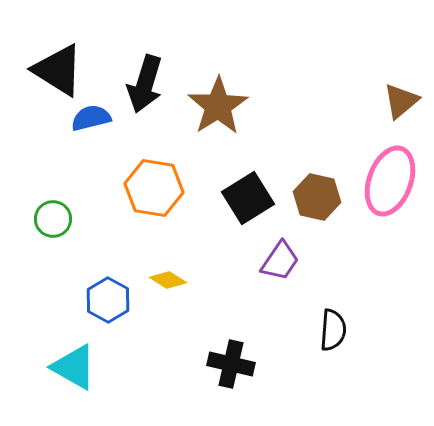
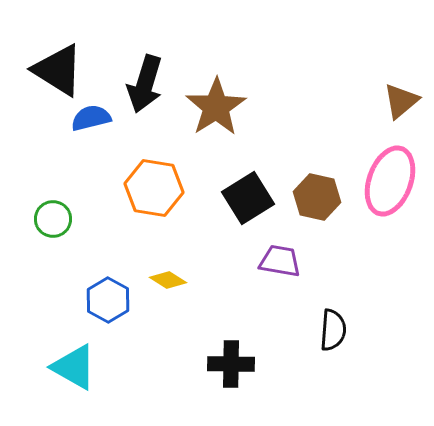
brown star: moved 2 px left, 1 px down
purple trapezoid: rotated 114 degrees counterclockwise
black cross: rotated 12 degrees counterclockwise
